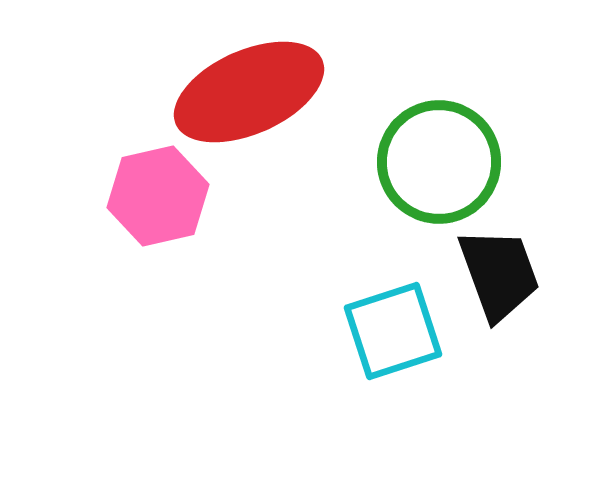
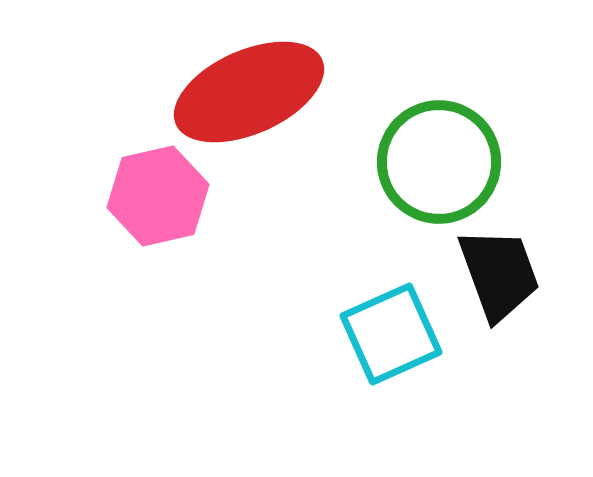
cyan square: moved 2 px left, 3 px down; rotated 6 degrees counterclockwise
